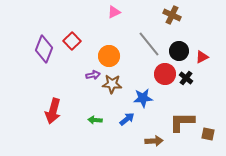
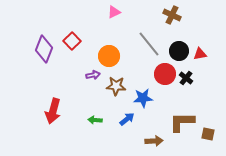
red triangle: moved 2 px left, 3 px up; rotated 16 degrees clockwise
brown star: moved 4 px right, 2 px down
